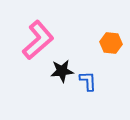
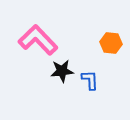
pink L-shape: rotated 93 degrees counterclockwise
blue L-shape: moved 2 px right, 1 px up
